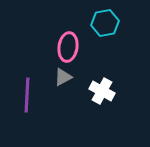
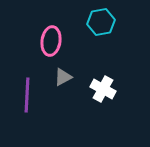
cyan hexagon: moved 4 px left, 1 px up
pink ellipse: moved 17 px left, 6 px up
white cross: moved 1 px right, 2 px up
